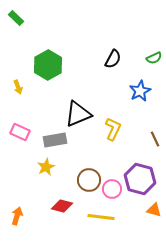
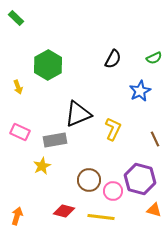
yellow star: moved 4 px left, 1 px up
pink circle: moved 1 px right, 2 px down
red diamond: moved 2 px right, 5 px down
